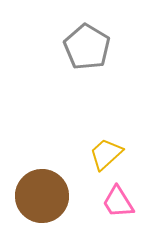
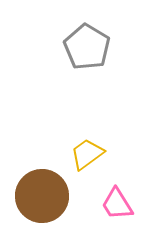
yellow trapezoid: moved 19 px left; rotated 6 degrees clockwise
pink trapezoid: moved 1 px left, 2 px down
